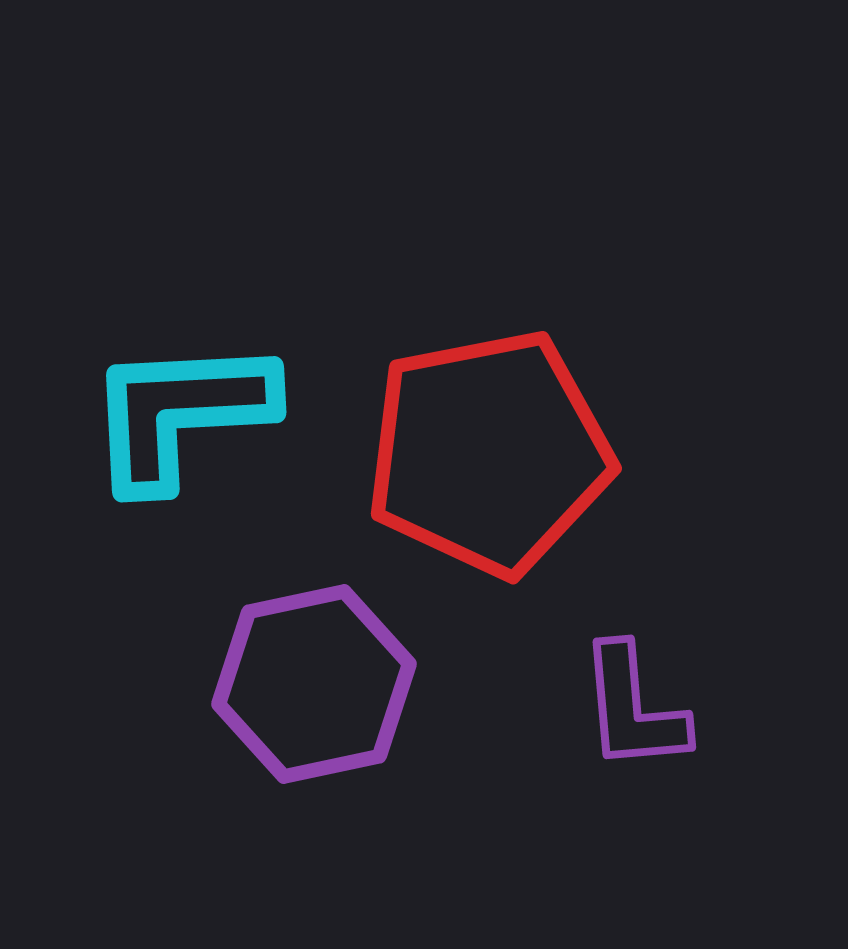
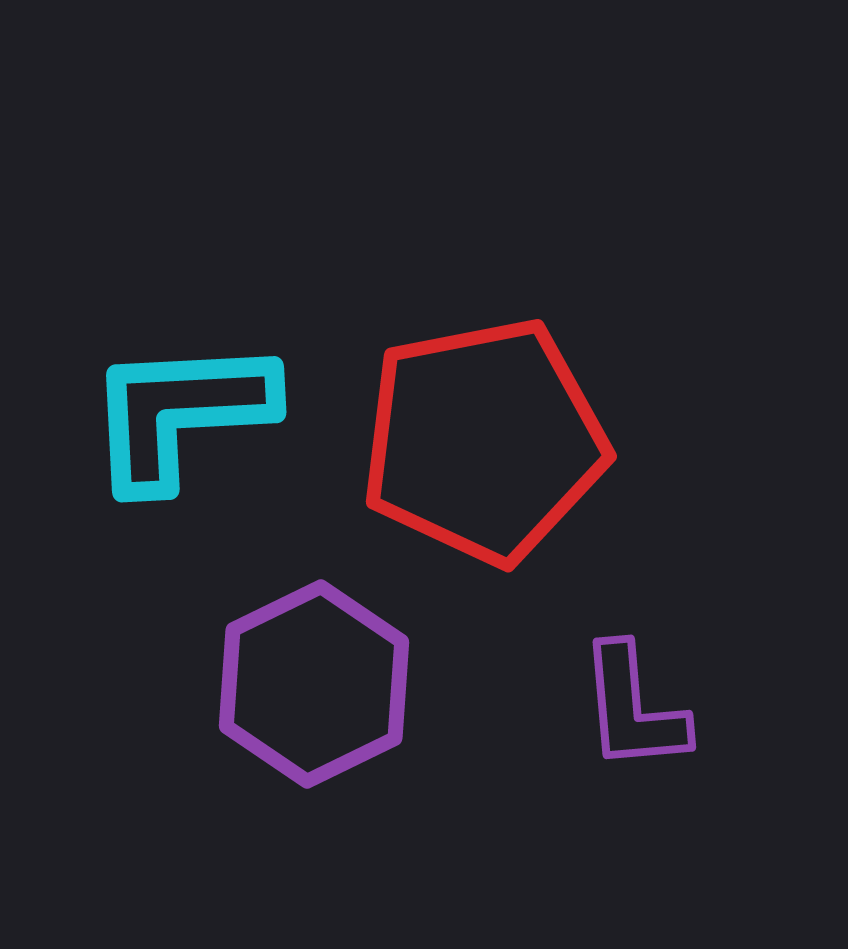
red pentagon: moved 5 px left, 12 px up
purple hexagon: rotated 14 degrees counterclockwise
